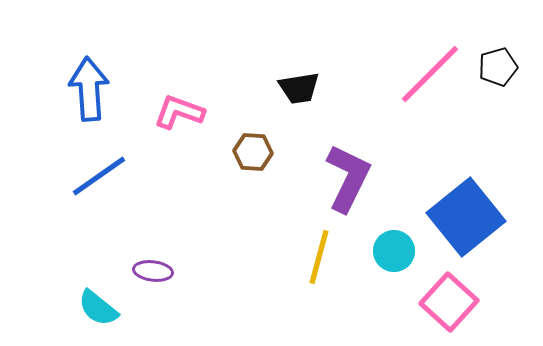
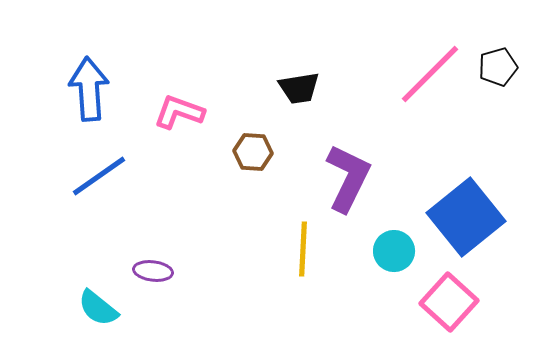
yellow line: moved 16 px left, 8 px up; rotated 12 degrees counterclockwise
